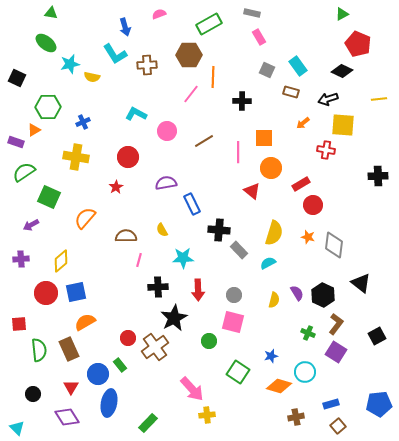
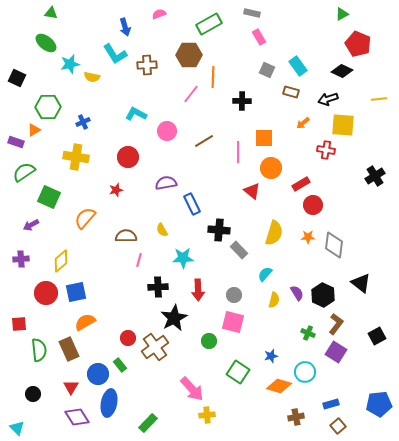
black cross at (378, 176): moved 3 px left; rotated 30 degrees counterclockwise
red star at (116, 187): moved 3 px down; rotated 16 degrees clockwise
orange star at (308, 237): rotated 16 degrees counterclockwise
cyan semicircle at (268, 263): moved 3 px left, 11 px down; rotated 21 degrees counterclockwise
purple diamond at (67, 417): moved 10 px right
